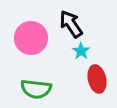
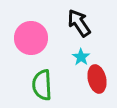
black arrow: moved 8 px right, 1 px up
cyan star: moved 6 px down
green semicircle: moved 6 px right, 4 px up; rotated 80 degrees clockwise
